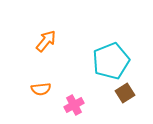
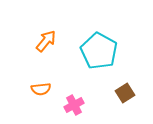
cyan pentagon: moved 12 px left, 10 px up; rotated 21 degrees counterclockwise
